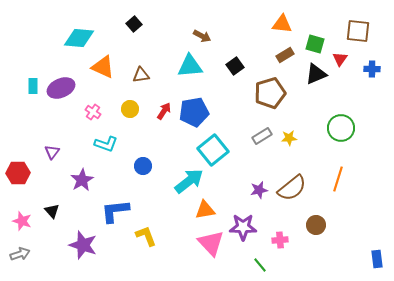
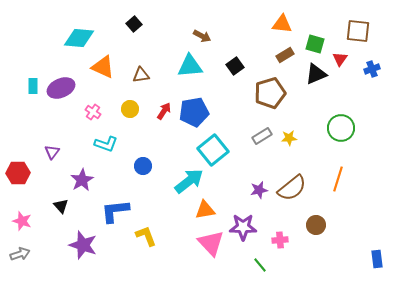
blue cross at (372, 69): rotated 21 degrees counterclockwise
black triangle at (52, 211): moved 9 px right, 5 px up
